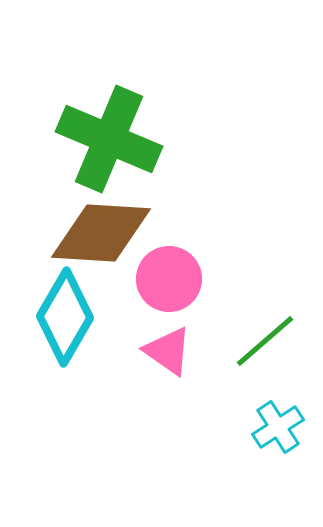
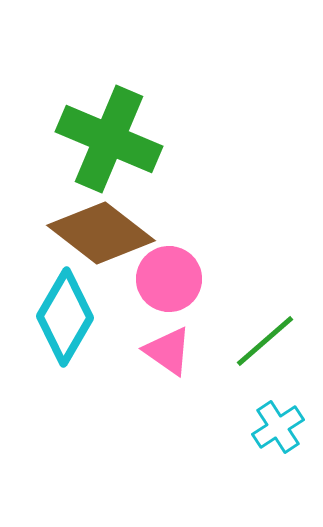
brown diamond: rotated 34 degrees clockwise
